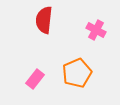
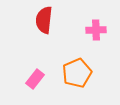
pink cross: rotated 30 degrees counterclockwise
